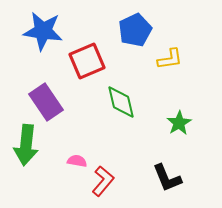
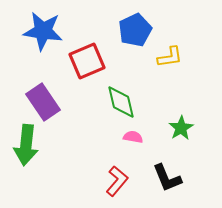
yellow L-shape: moved 2 px up
purple rectangle: moved 3 px left
green star: moved 2 px right, 5 px down
pink semicircle: moved 56 px right, 24 px up
red L-shape: moved 14 px right
